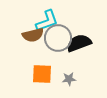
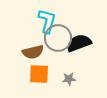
cyan L-shape: rotated 55 degrees counterclockwise
brown semicircle: moved 17 px down
orange square: moved 3 px left
